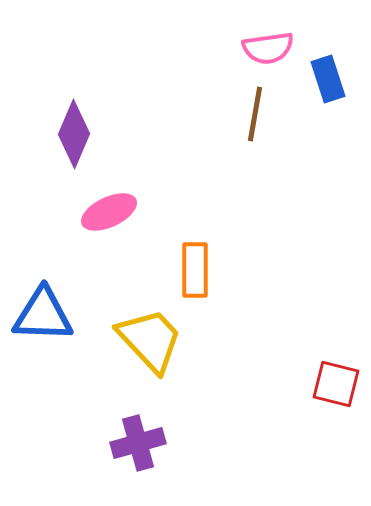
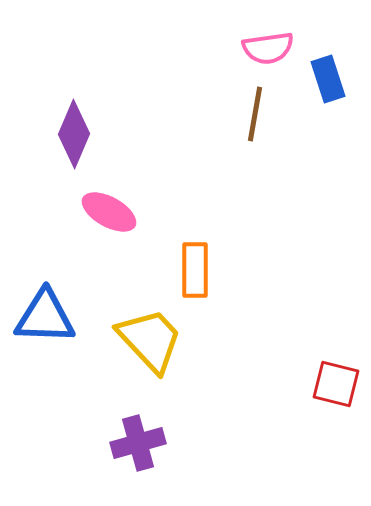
pink ellipse: rotated 54 degrees clockwise
blue triangle: moved 2 px right, 2 px down
